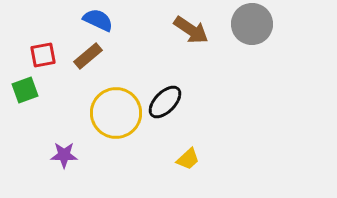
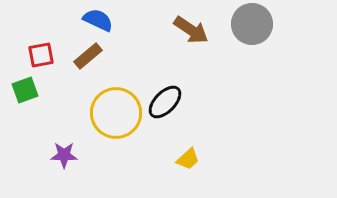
red square: moved 2 px left
